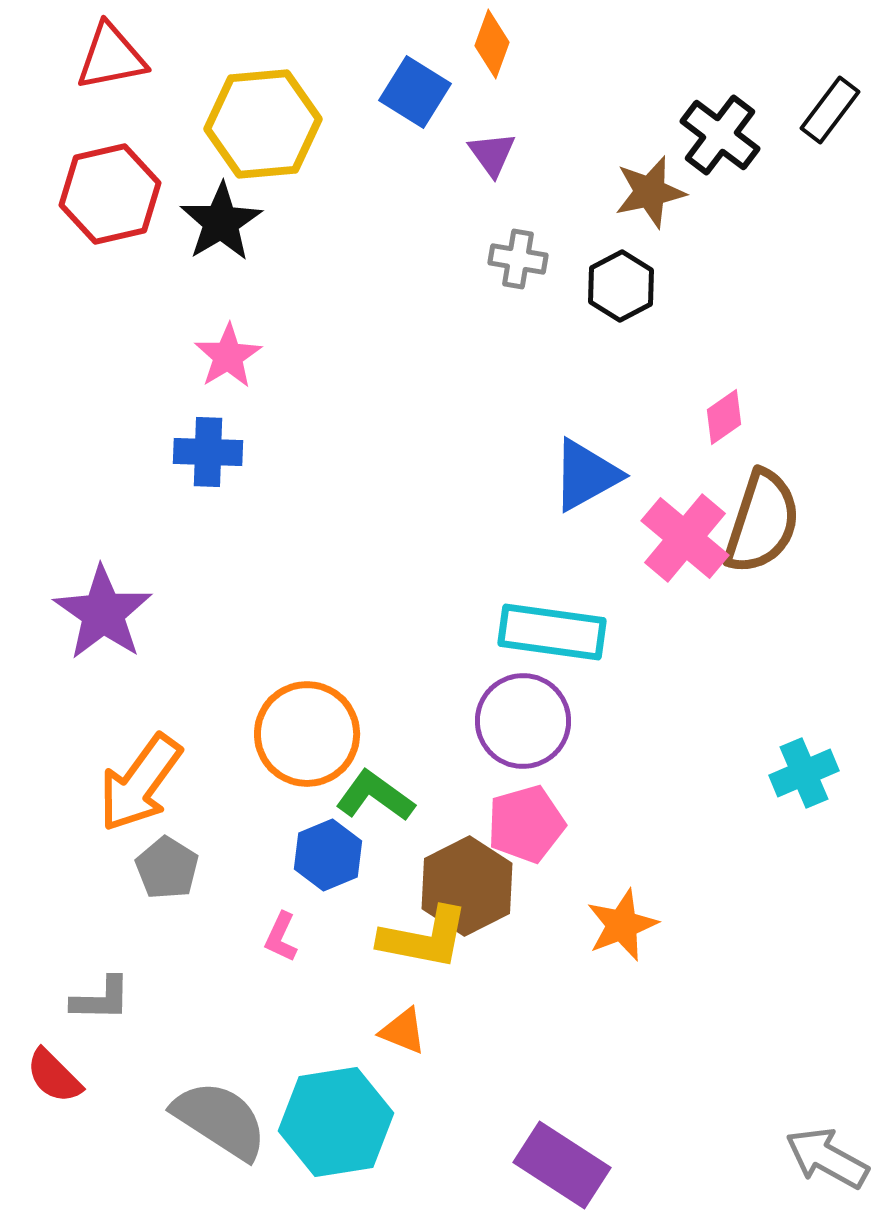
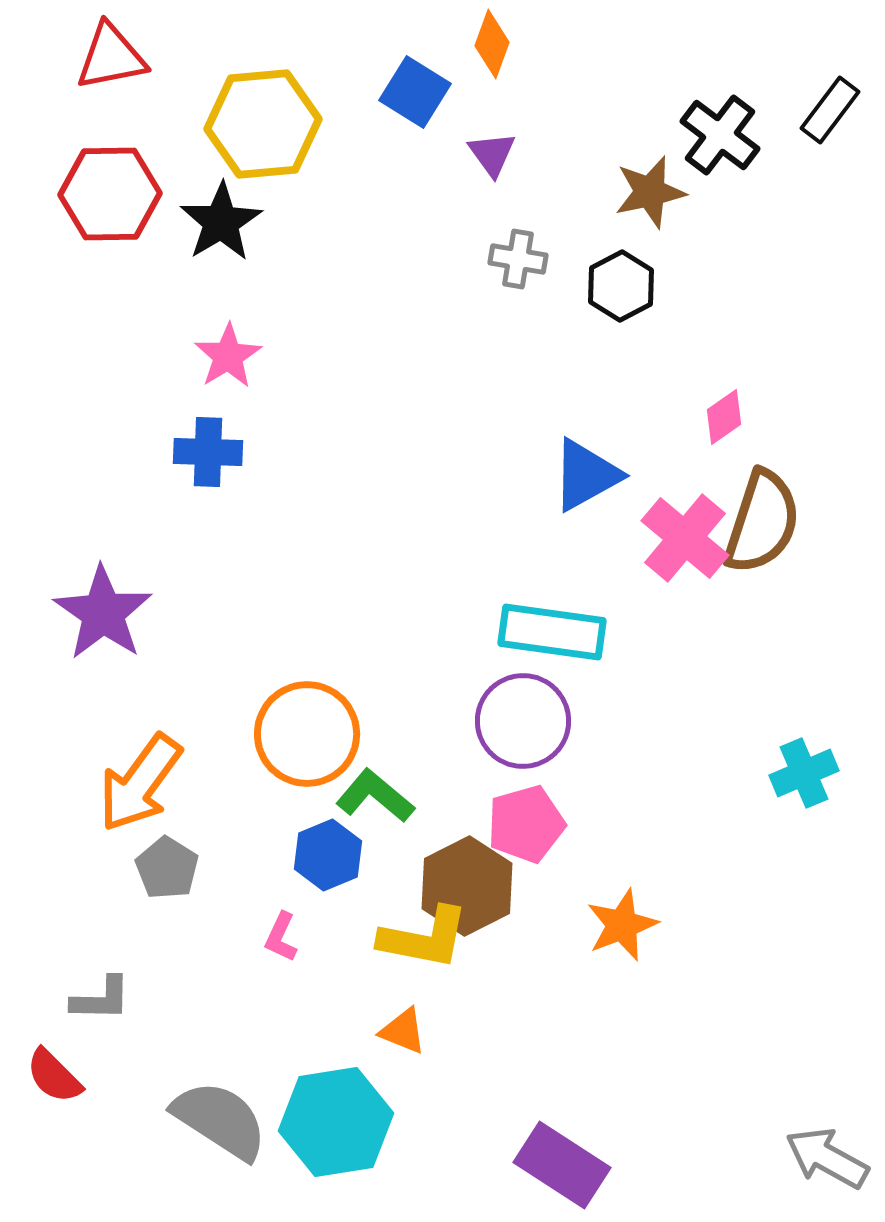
red hexagon: rotated 12 degrees clockwise
green L-shape: rotated 4 degrees clockwise
